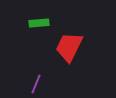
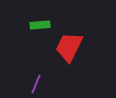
green rectangle: moved 1 px right, 2 px down
